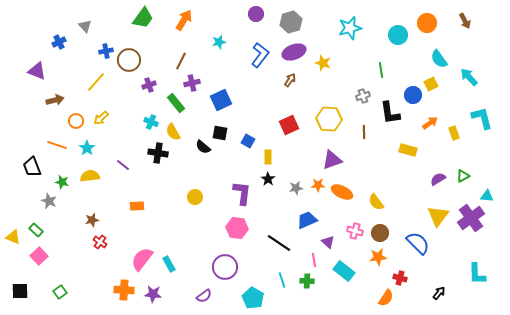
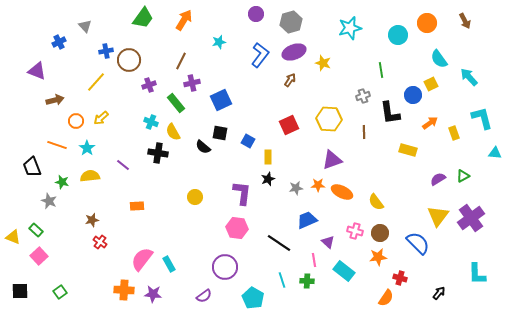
black star at (268, 179): rotated 16 degrees clockwise
cyan triangle at (487, 196): moved 8 px right, 43 px up
